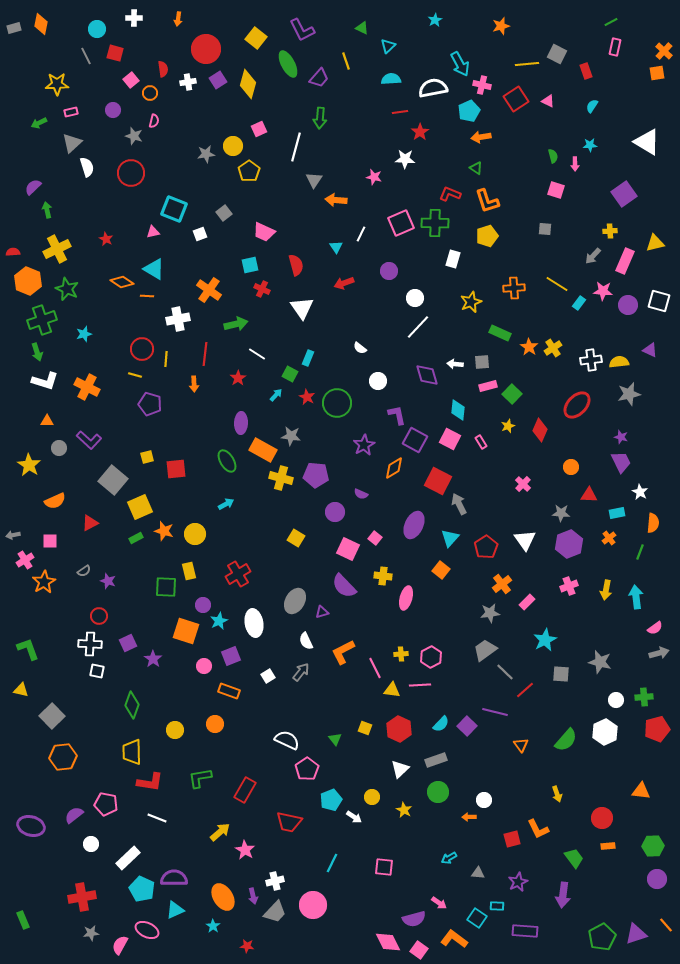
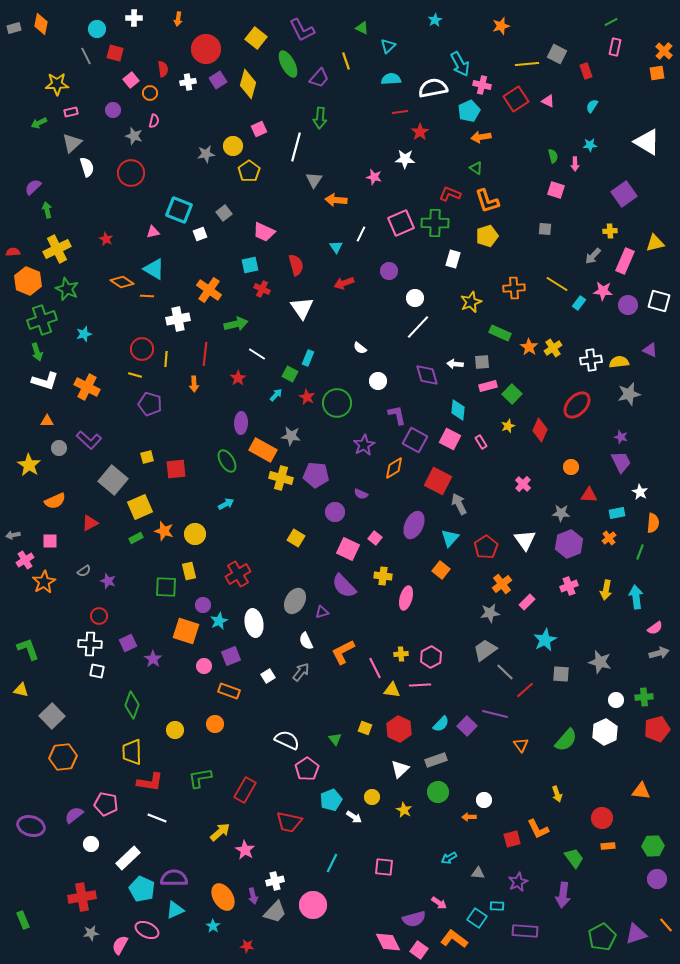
cyan square at (174, 209): moved 5 px right, 1 px down
purple line at (495, 712): moved 2 px down
